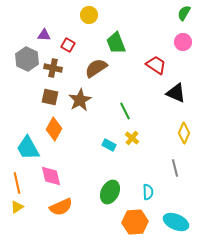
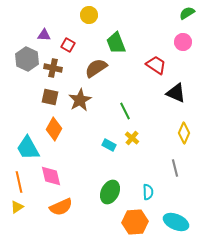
green semicircle: moved 3 px right; rotated 28 degrees clockwise
orange line: moved 2 px right, 1 px up
